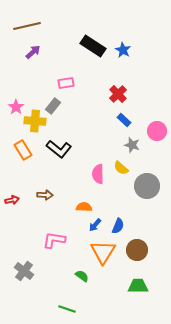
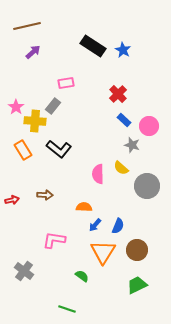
pink circle: moved 8 px left, 5 px up
green trapezoid: moved 1 px left, 1 px up; rotated 25 degrees counterclockwise
